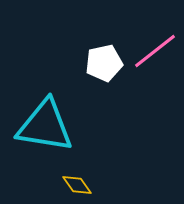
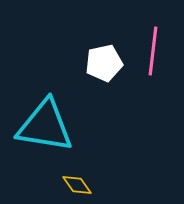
pink line: moved 2 px left; rotated 45 degrees counterclockwise
